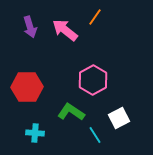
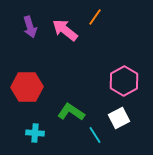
pink hexagon: moved 31 px right, 1 px down
